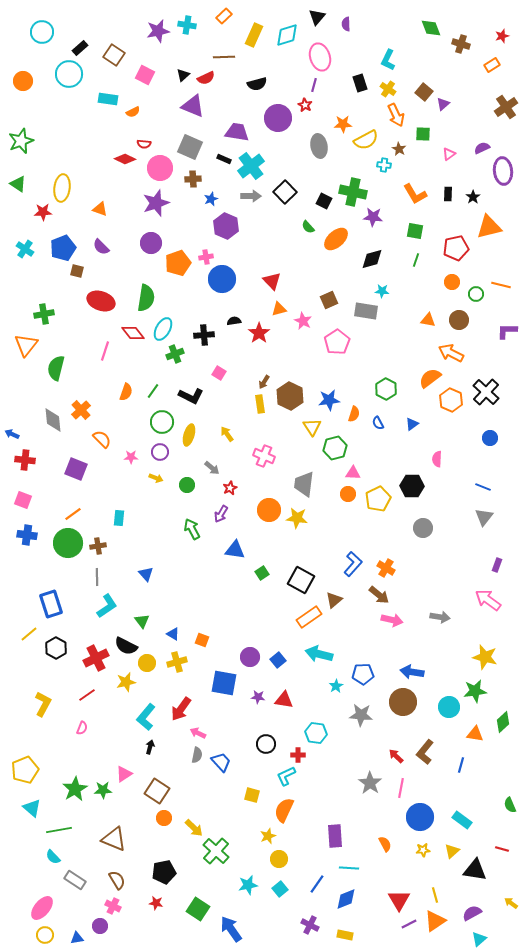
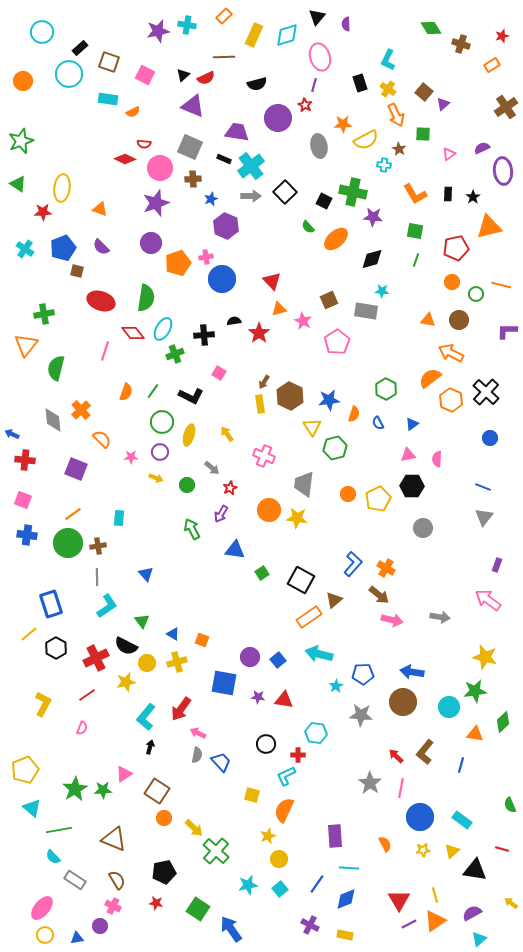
green diamond at (431, 28): rotated 10 degrees counterclockwise
brown square at (114, 55): moved 5 px left, 7 px down; rotated 15 degrees counterclockwise
pink triangle at (353, 473): moved 55 px right, 18 px up; rotated 14 degrees counterclockwise
